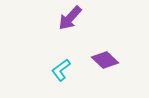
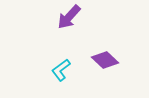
purple arrow: moved 1 px left, 1 px up
